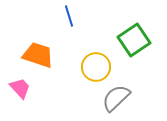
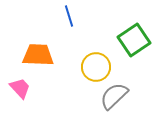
orange trapezoid: rotated 16 degrees counterclockwise
gray semicircle: moved 2 px left, 2 px up
